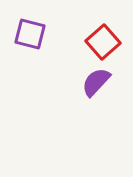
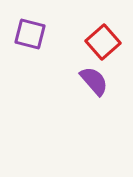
purple semicircle: moved 2 px left, 1 px up; rotated 96 degrees clockwise
